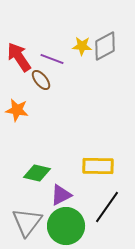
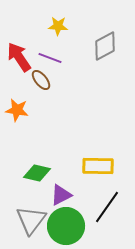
yellow star: moved 24 px left, 20 px up
purple line: moved 2 px left, 1 px up
gray triangle: moved 4 px right, 2 px up
